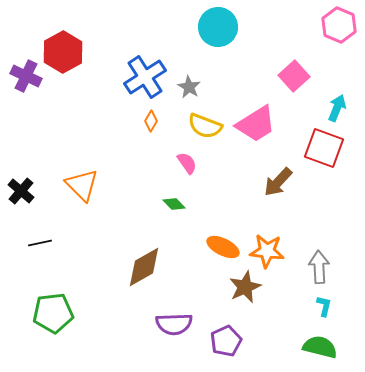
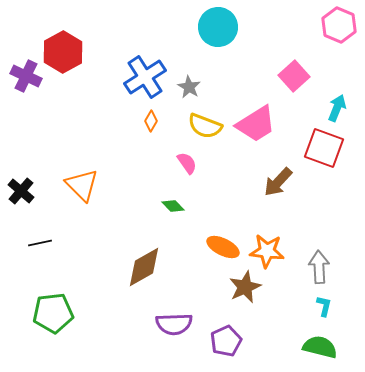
green diamond: moved 1 px left, 2 px down
